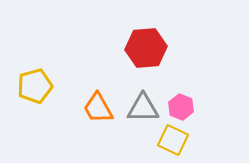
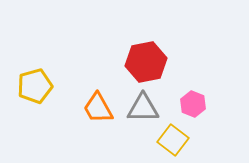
red hexagon: moved 14 px down; rotated 6 degrees counterclockwise
pink hexagon: moved 12 px right, 3 px up
yellow square: rotated 12 degrees clockwise
